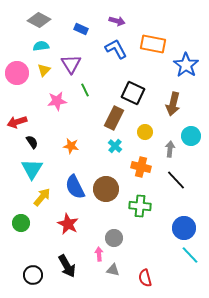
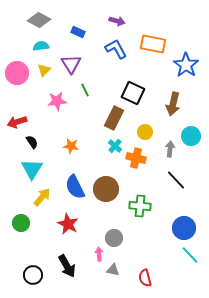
blue rectangle: moved 3 px left, 3 px down
orange cross: moved 5 px left, 9 px up
